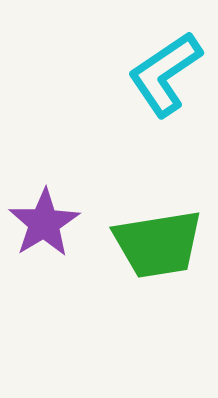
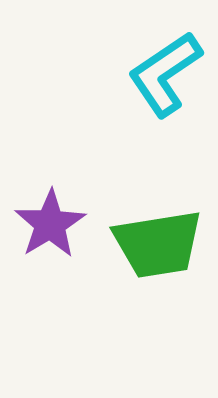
purple star: moved 6 px right, 1 px down
